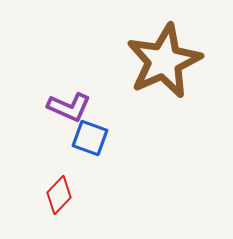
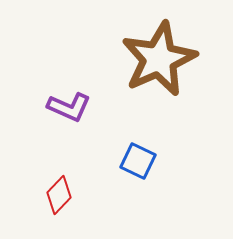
brown star: moved 5 px left, 2 px up
blue square: moved 48 px right, 23 px down; rotated 6 degrees clockwise
